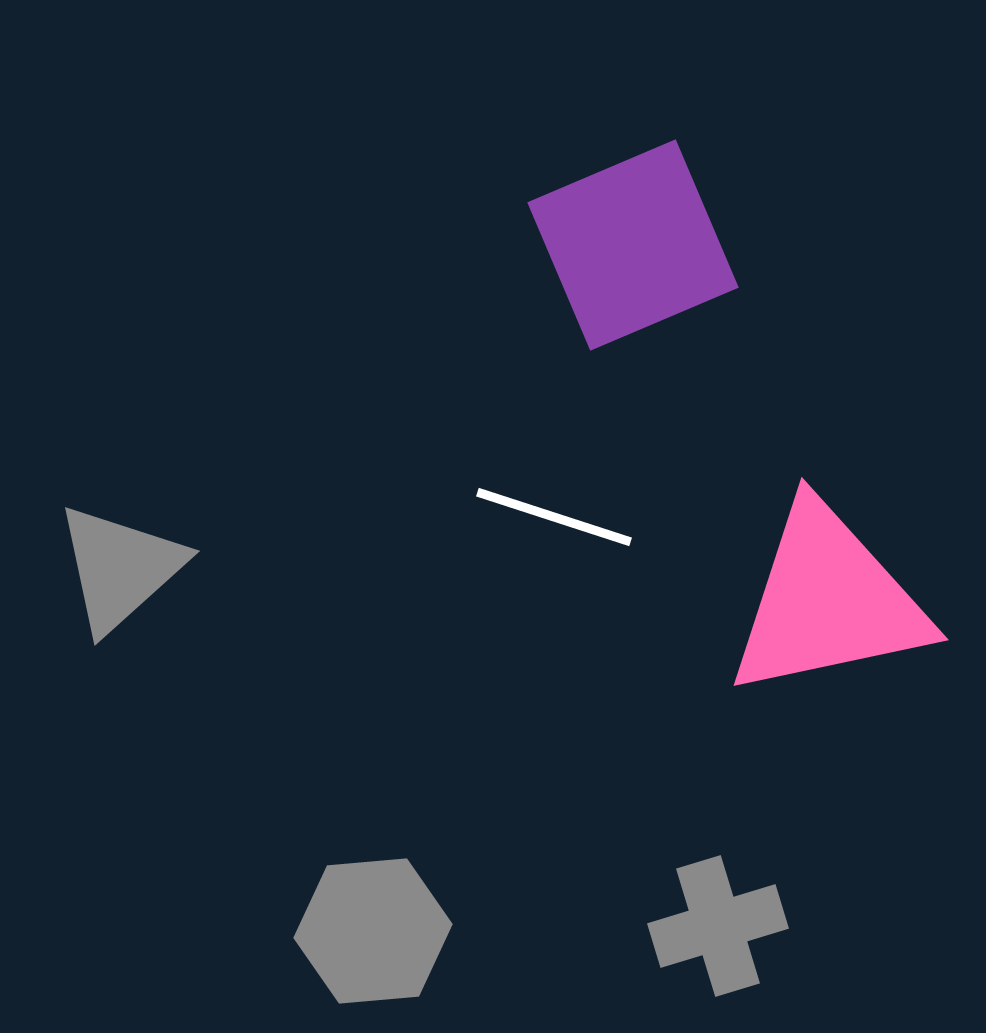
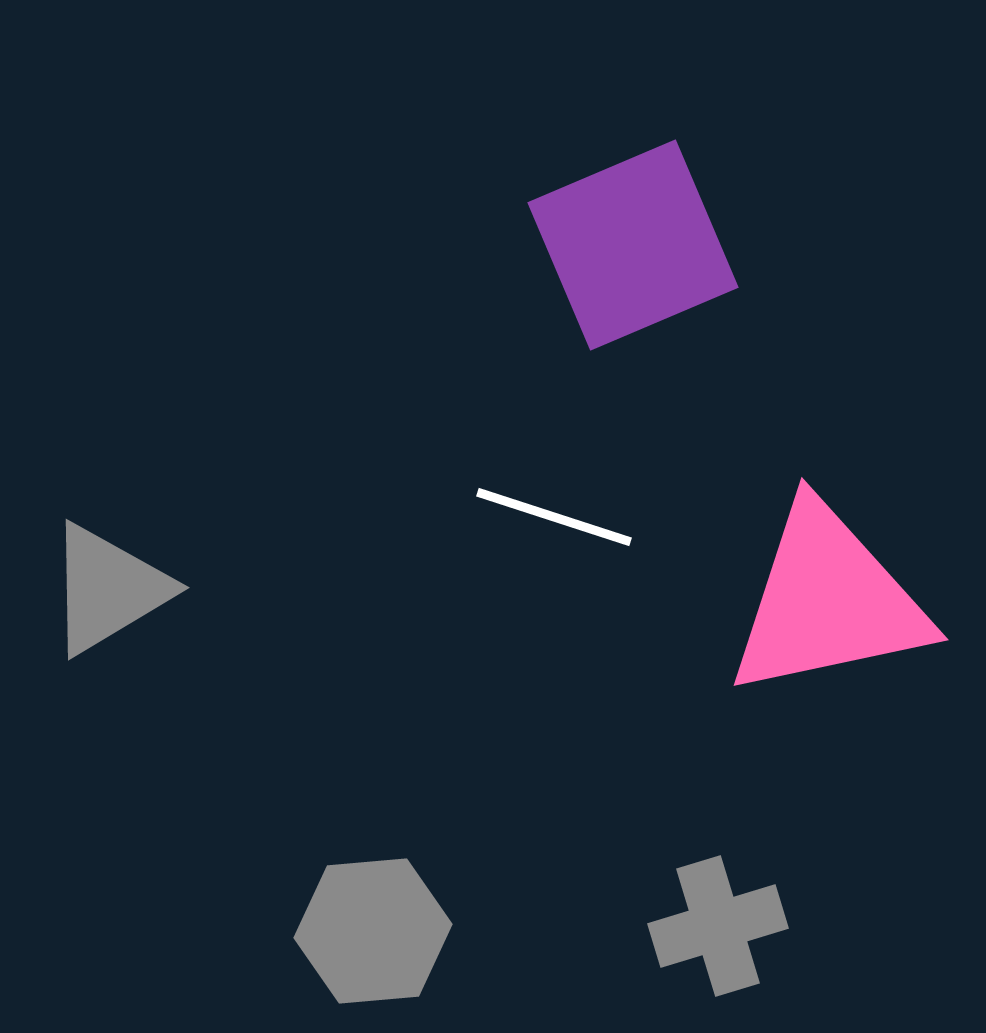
gray triangle: moved 12 px left, 21 px down; rotated 11 degrees clockwise
